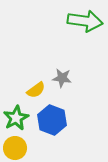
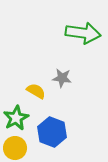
green arrow: moved 2 px left, 12 px down
yellow semicircle: moved 1 px down; rotated 114 degrees counterclockwise
blue hexagon: moved 12 px down
